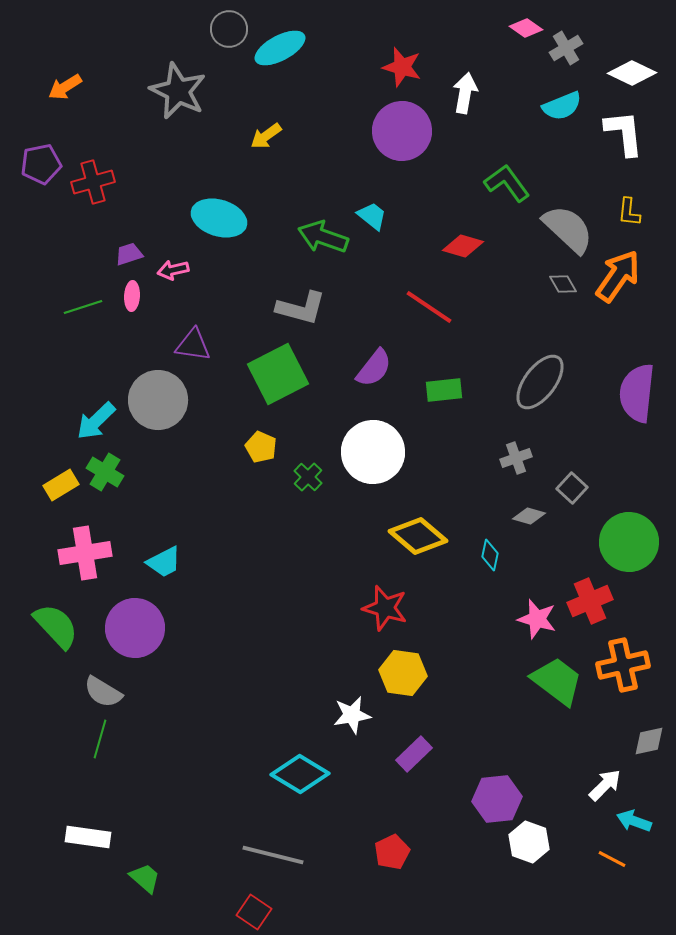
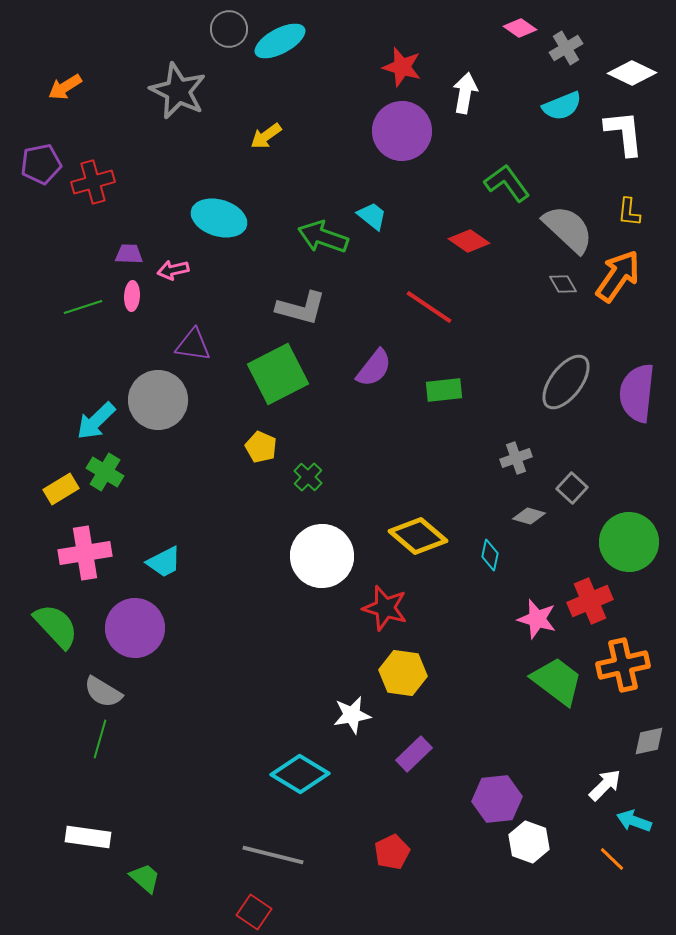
pink diamond at (526, 28): moved 6 px left
cyan ellipse at (280, 48): moved 7 px up
red diamond at (463, 246): moved 6 px right, 5 px up; rotated 18 degrees clockwise
purple trapezoid at (129, 254): rotated 20 degrees clockwise
gray ellipse at (540, 382): moved 26 px right
white circle at (373, 452): moved 51 px left, 104 px down
yellow rectangle at (61, 485): moved 4 px down
orange line at (612, 859): rotated 16 degrees clockwise
